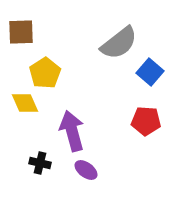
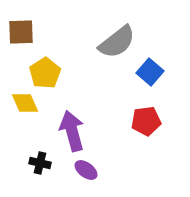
gray semicircle: moved 2 px left, 1 px up
red pentagon: rotated 12 degrees counterclockwise
